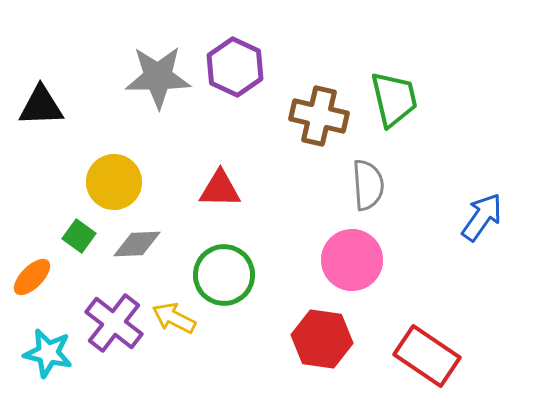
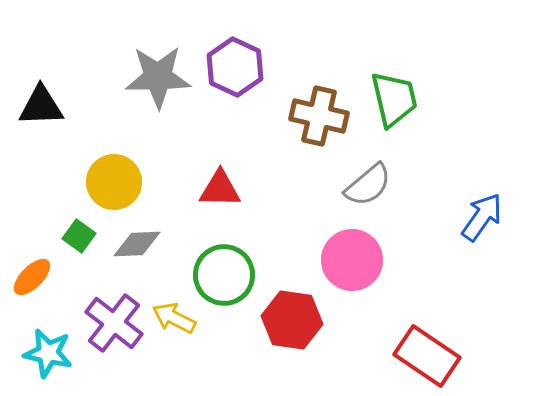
gray semicircle: rotated 54 degrees clockwise
red hexagon: moved 30 px left, 19 px up
